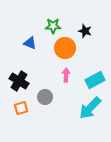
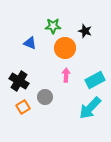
orange square: moved 2 px right, 1 px up; rotated 16 degrees counterclockwise
